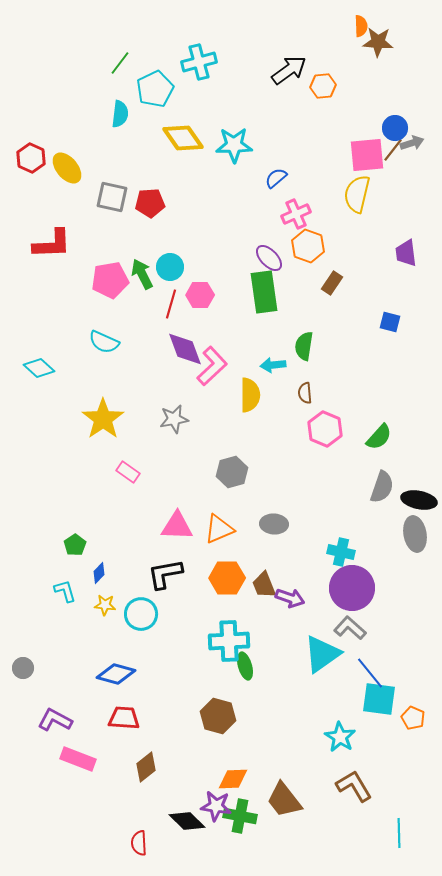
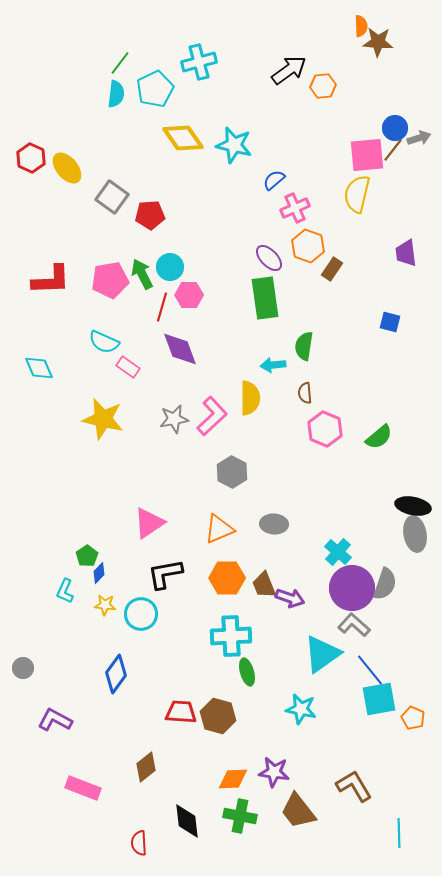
cyan semicircle at (120, 114): moved 4 px left, 20 px up
gray arrow at (412, 143): moved 7 px right, 5 px up
cyan star at (234, 145): rotated 15 degrees clockwise
blue semicircle at (276, 178): moved 2 px left, 2 px down
gray square at (112, 197): rotated 24 degrees clockwise
red pentagon at (150, 203): moved 12 px down
pink cross at (296, 214): moved 1 px left, 6 px up
red L-shape at (52, 244): moved 1 px left, 36 px down
brown rectangle at (332, 283): moved 14 px up
green rectangle at (264, 292): moved 1 px right, 6 px down
pink hexagon at (200, 295): moved 11 px left
red line at (171, 304): moved 9 px left, 3 px down
purple diamond at (185, 349): moved 5 px left
pink L-shape at (212, 366): moved 50 px down
cyan diamond at (39, 368): rotated 24 degrees clockwise
yellow semicircle at (250, 395): moved 3 px down
yellow star at (103, 419): rotated 24 degrees counterclockwise
green semicircle at (379, 437): rotated 8 degrees clockwise
pink rectangle at (128, 472): moved 105 px up
gray hexagon at (232, 472): rotated 16 degrees counterclockwise
gray semicircle at (382, 487): moved 3 px right, 97 px down
black ellipse at (419, 500): moved 6 px left, 6 px down
pink triangle at (177, 526): moved 28 px left, 3 px up; rotated 36 degrees counterclockwise
green pentagon at (75, 545): moved 12 px right, 11 px down
cyan cross at (341, 552): moved 3 px left; rotated 28 degrees clockwise
cyan L-shape at (65, 591): rotated 140 degrees counterclockwise
gray L-shape at (350, 628): moved 4 px right, 3 px up
cyan cross at (229, 641): moved 2 px right, 5 px up
green ellipse at (245, 666): moved 2 px right, 6 px down
blue line at (370, 673): moved 3 px up
blue diamond at (116, 674): rotated 69 degrees counterclockwise
cyan square at (379, 699): rotated 18 degrees counterclockwise
red trapezoid at (124, 718): moved 57 px right, 6 px up
cyan star at (340, 737): moved 39 px left, 28 px up; rotated 20 degrees counterclockwise
pink rectangle at (78, 759): moved 5 px right, 29 px down
brown trapezoid at (284, 800): moved 14 px right, 11 px down
purple star at (216, 806): moved 58 px right, 34 px up
black diamond at (187, 821): rotated 39 degrees clockwise
